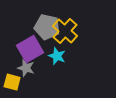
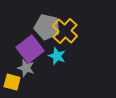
purple square: rotated 8 degrees counterclockwise
